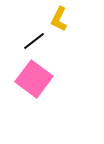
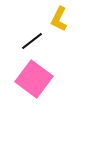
black line: moved 2 px left
